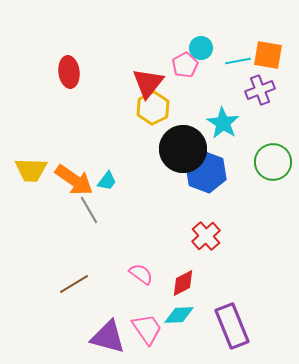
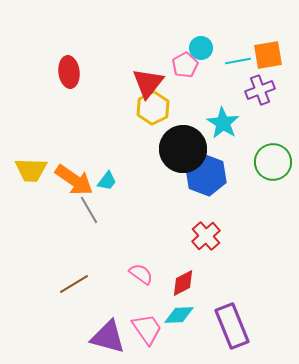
orange square: rotated 20 degrees counterclockwise
blue hexagon: moved 3 px down
